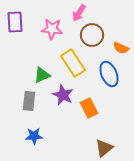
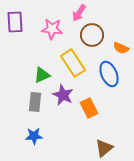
gray rectangle: moved 6 px right, 1 px down
